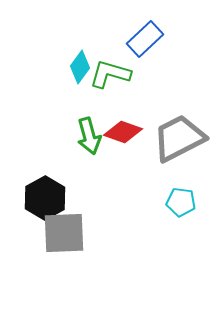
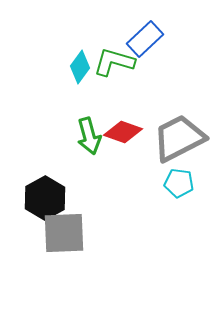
green L-shape: moved 4 px right, 12 px up
cyan pentagon: moved 2 px left, 19 px up
